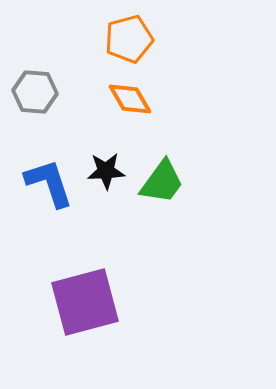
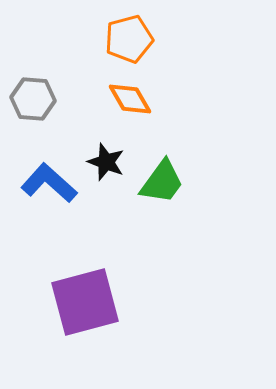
gray hexagon: moved 2 px left, 7 px down
black star: moved 9 px up; rotated 24 degrees clockwise
blue L-shape: rotated 30 degrees counterclockwise
